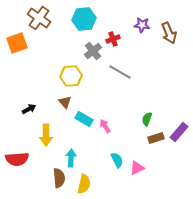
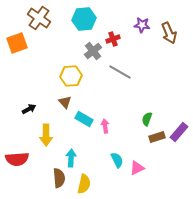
pink arrow: rotated 24 degrees clockwise
brown rectangle: moved 1 px right, 1 px up
